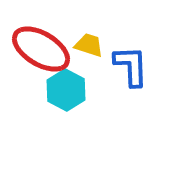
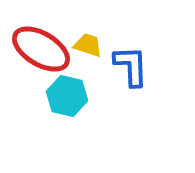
yellow trapezoid: moved 1 px left
cyan hexagon: moved 1 px right, 6 px down; rotated 15 degrees counterclockwise
